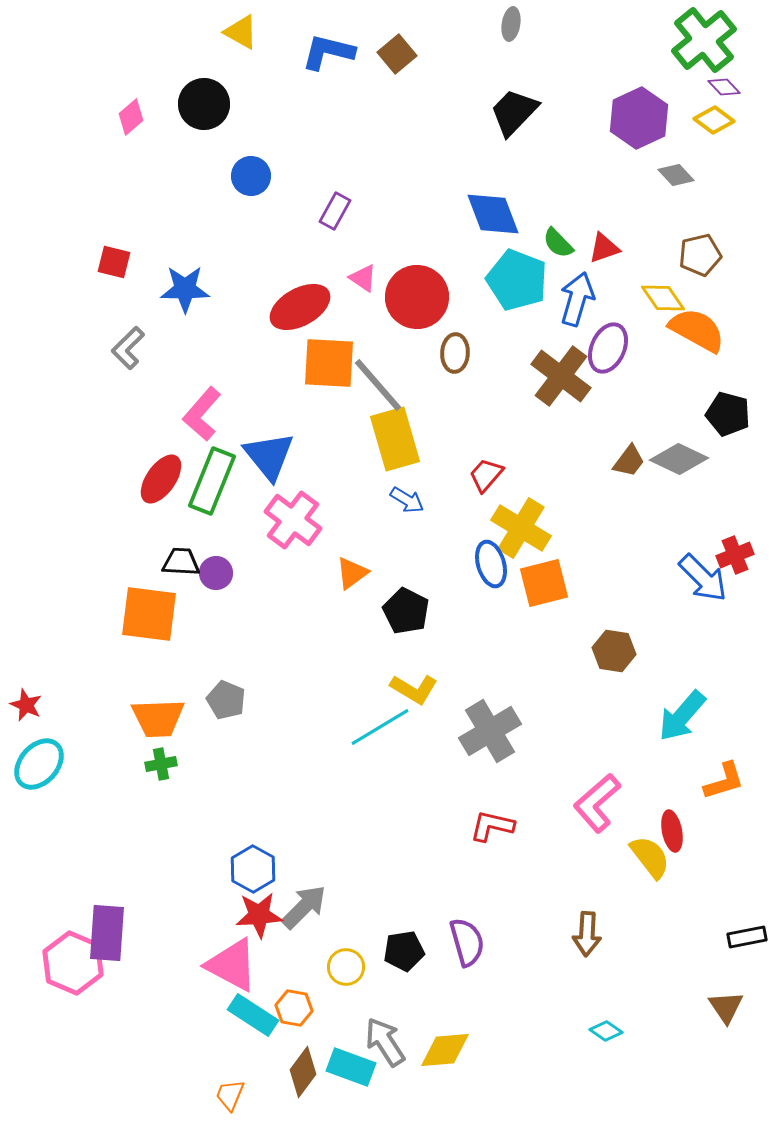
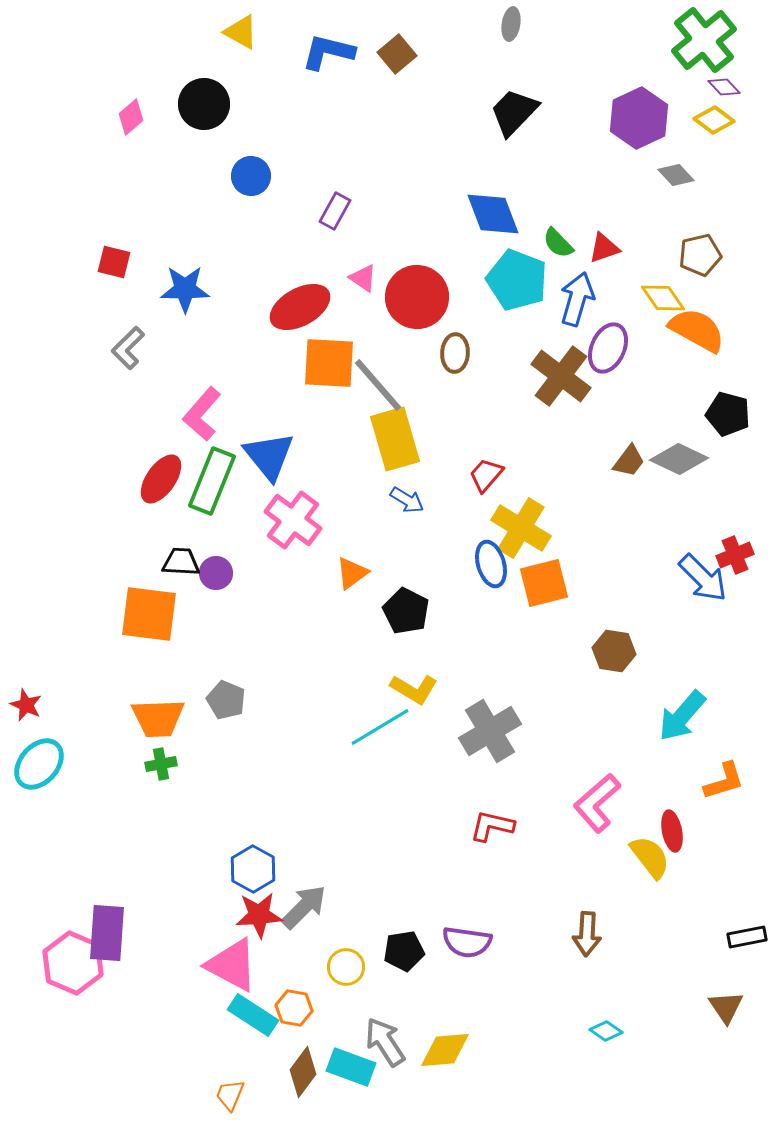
purple semicircle at (467, 942): rotated 114 degrees clockwise
